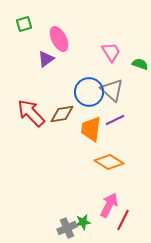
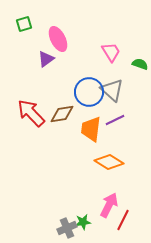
pink ellipse: moved 1 px left
